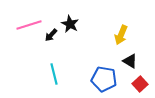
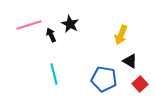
black arrow: rotated 112 degrees clockwise
